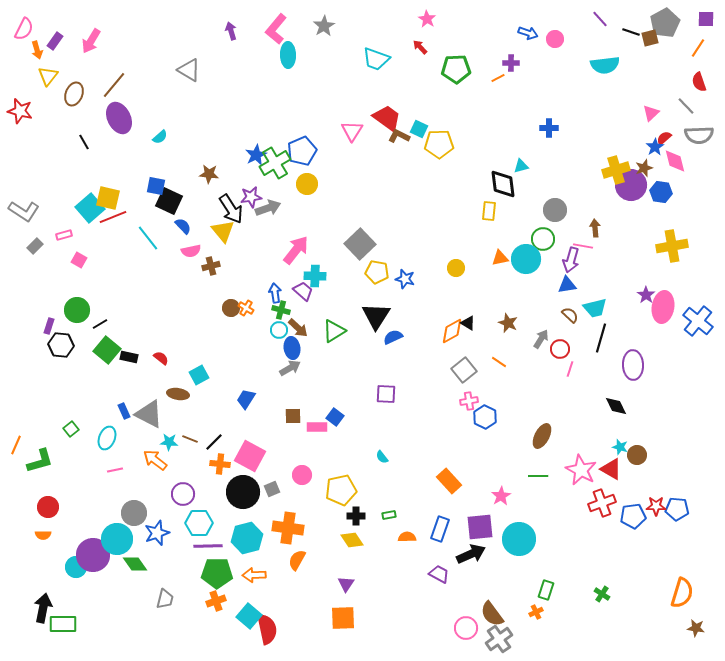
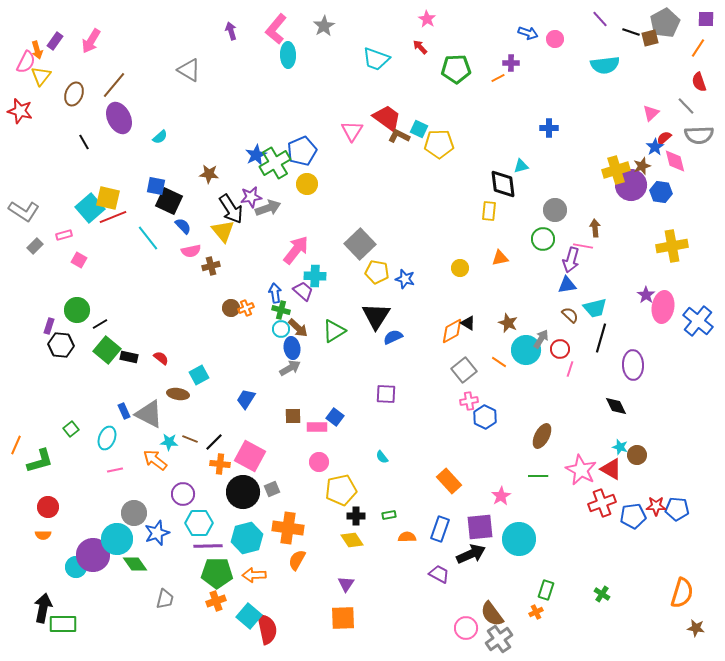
pink semicircle at (24, 29): moved 2 px right, 33 px down
yellow triangle at (48, 76): moved 7 px left
brown star at (644, 168): moved 2 px left, 2 px up
cyan circle at (526, 259): moved 91 px down
yellow circle at (456, 268): moved 4 px right
orange cross at (246, 308): rotated 35 degrees clockwise
cyan circle at (279, 330): moved 2 px right, 1 px up
pink circle at (302, 475): moved 17 px right, 13 px up
